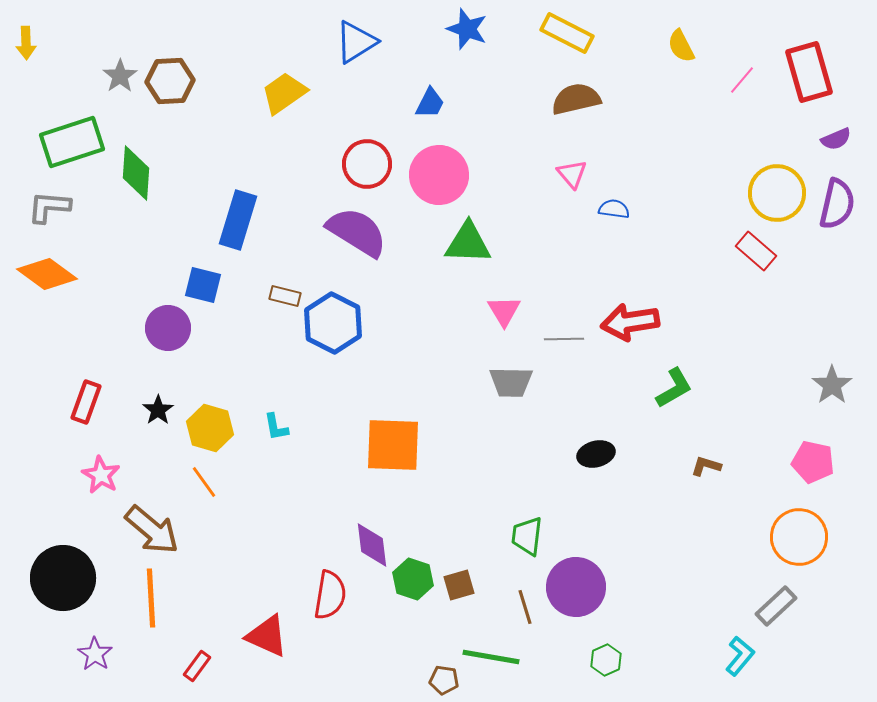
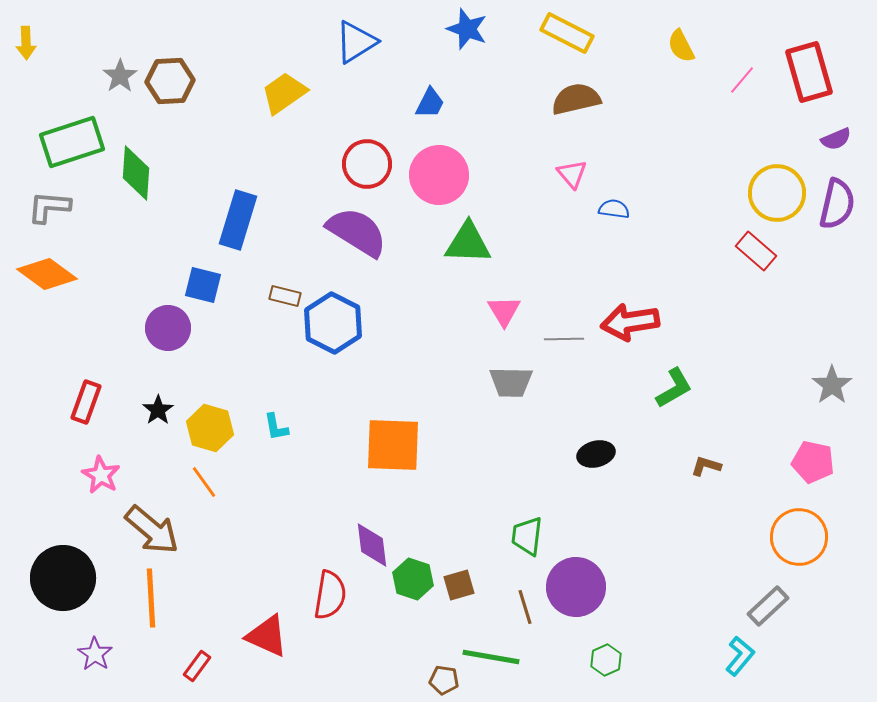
gray rectangle at (776, 606): moved 8 px left
